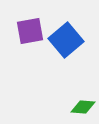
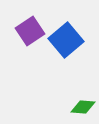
purple square: rotated 24 degrees counterclockwise
